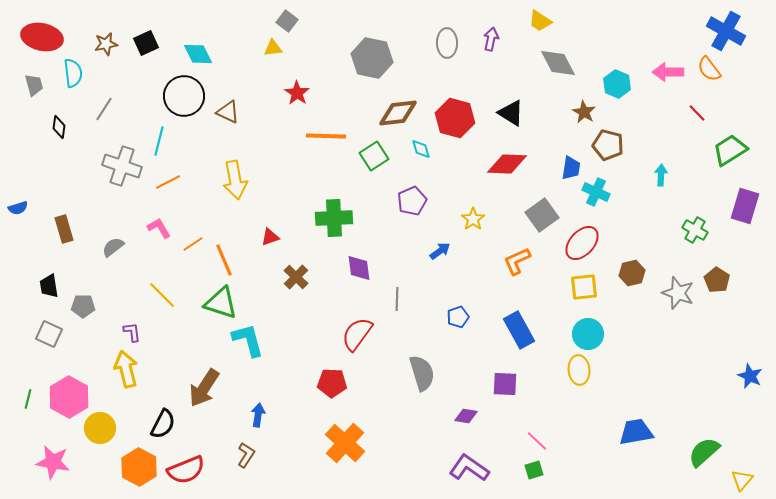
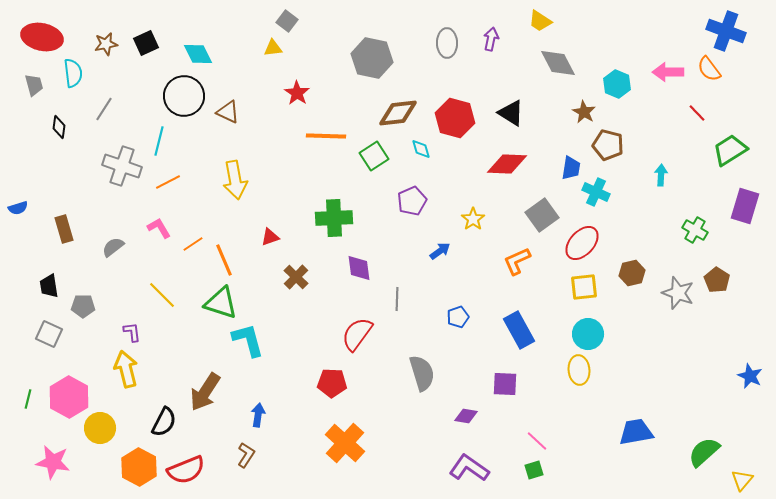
blue cross at (726, 31): rotated 9 degrees counterclockwise
brown arrow at (204, 388): moved 1 px right, 4 px down
black semicircle at (163, 424): moved 1 px right, 2 px up
